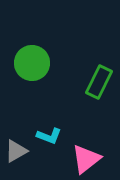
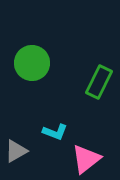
cyan L-shape: moved 6 px right, 4 px up
